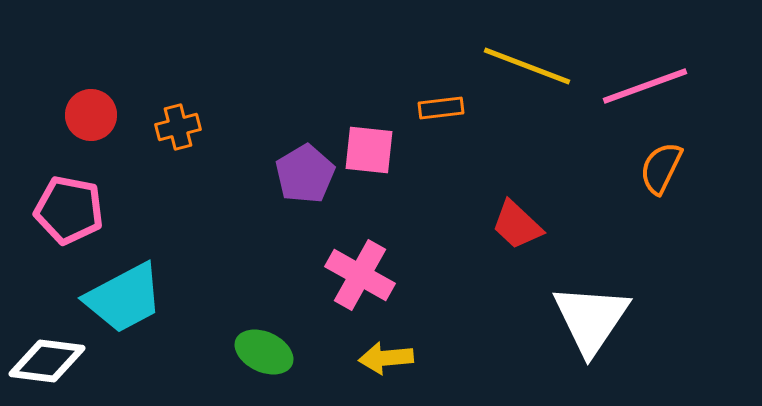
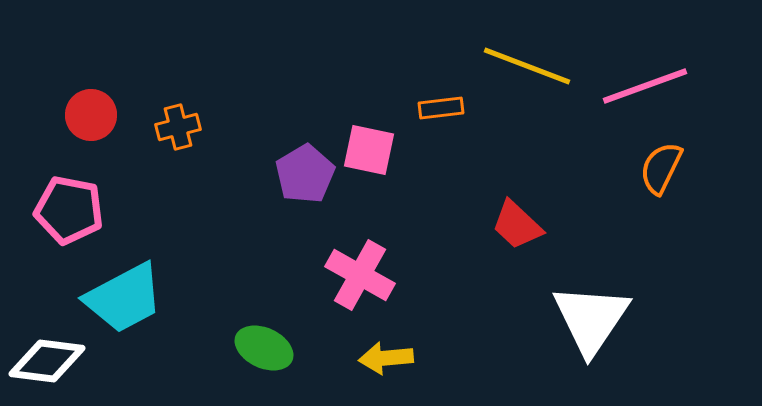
pink square: rotated 6 degrees clockwise
green ellipse: moved 4 px up
